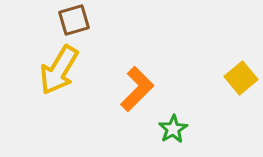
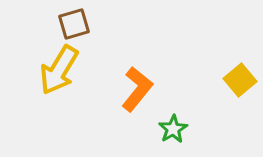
brown square: moved 4 px down
yellow square: moved 1 px left, 2 px down
orange L-shape: rotated 6 degrees counterclockwise
